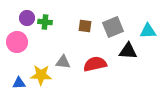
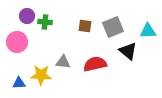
purple circle: moved 2 px up
black triangle: rotated 36 degrees clockwise
